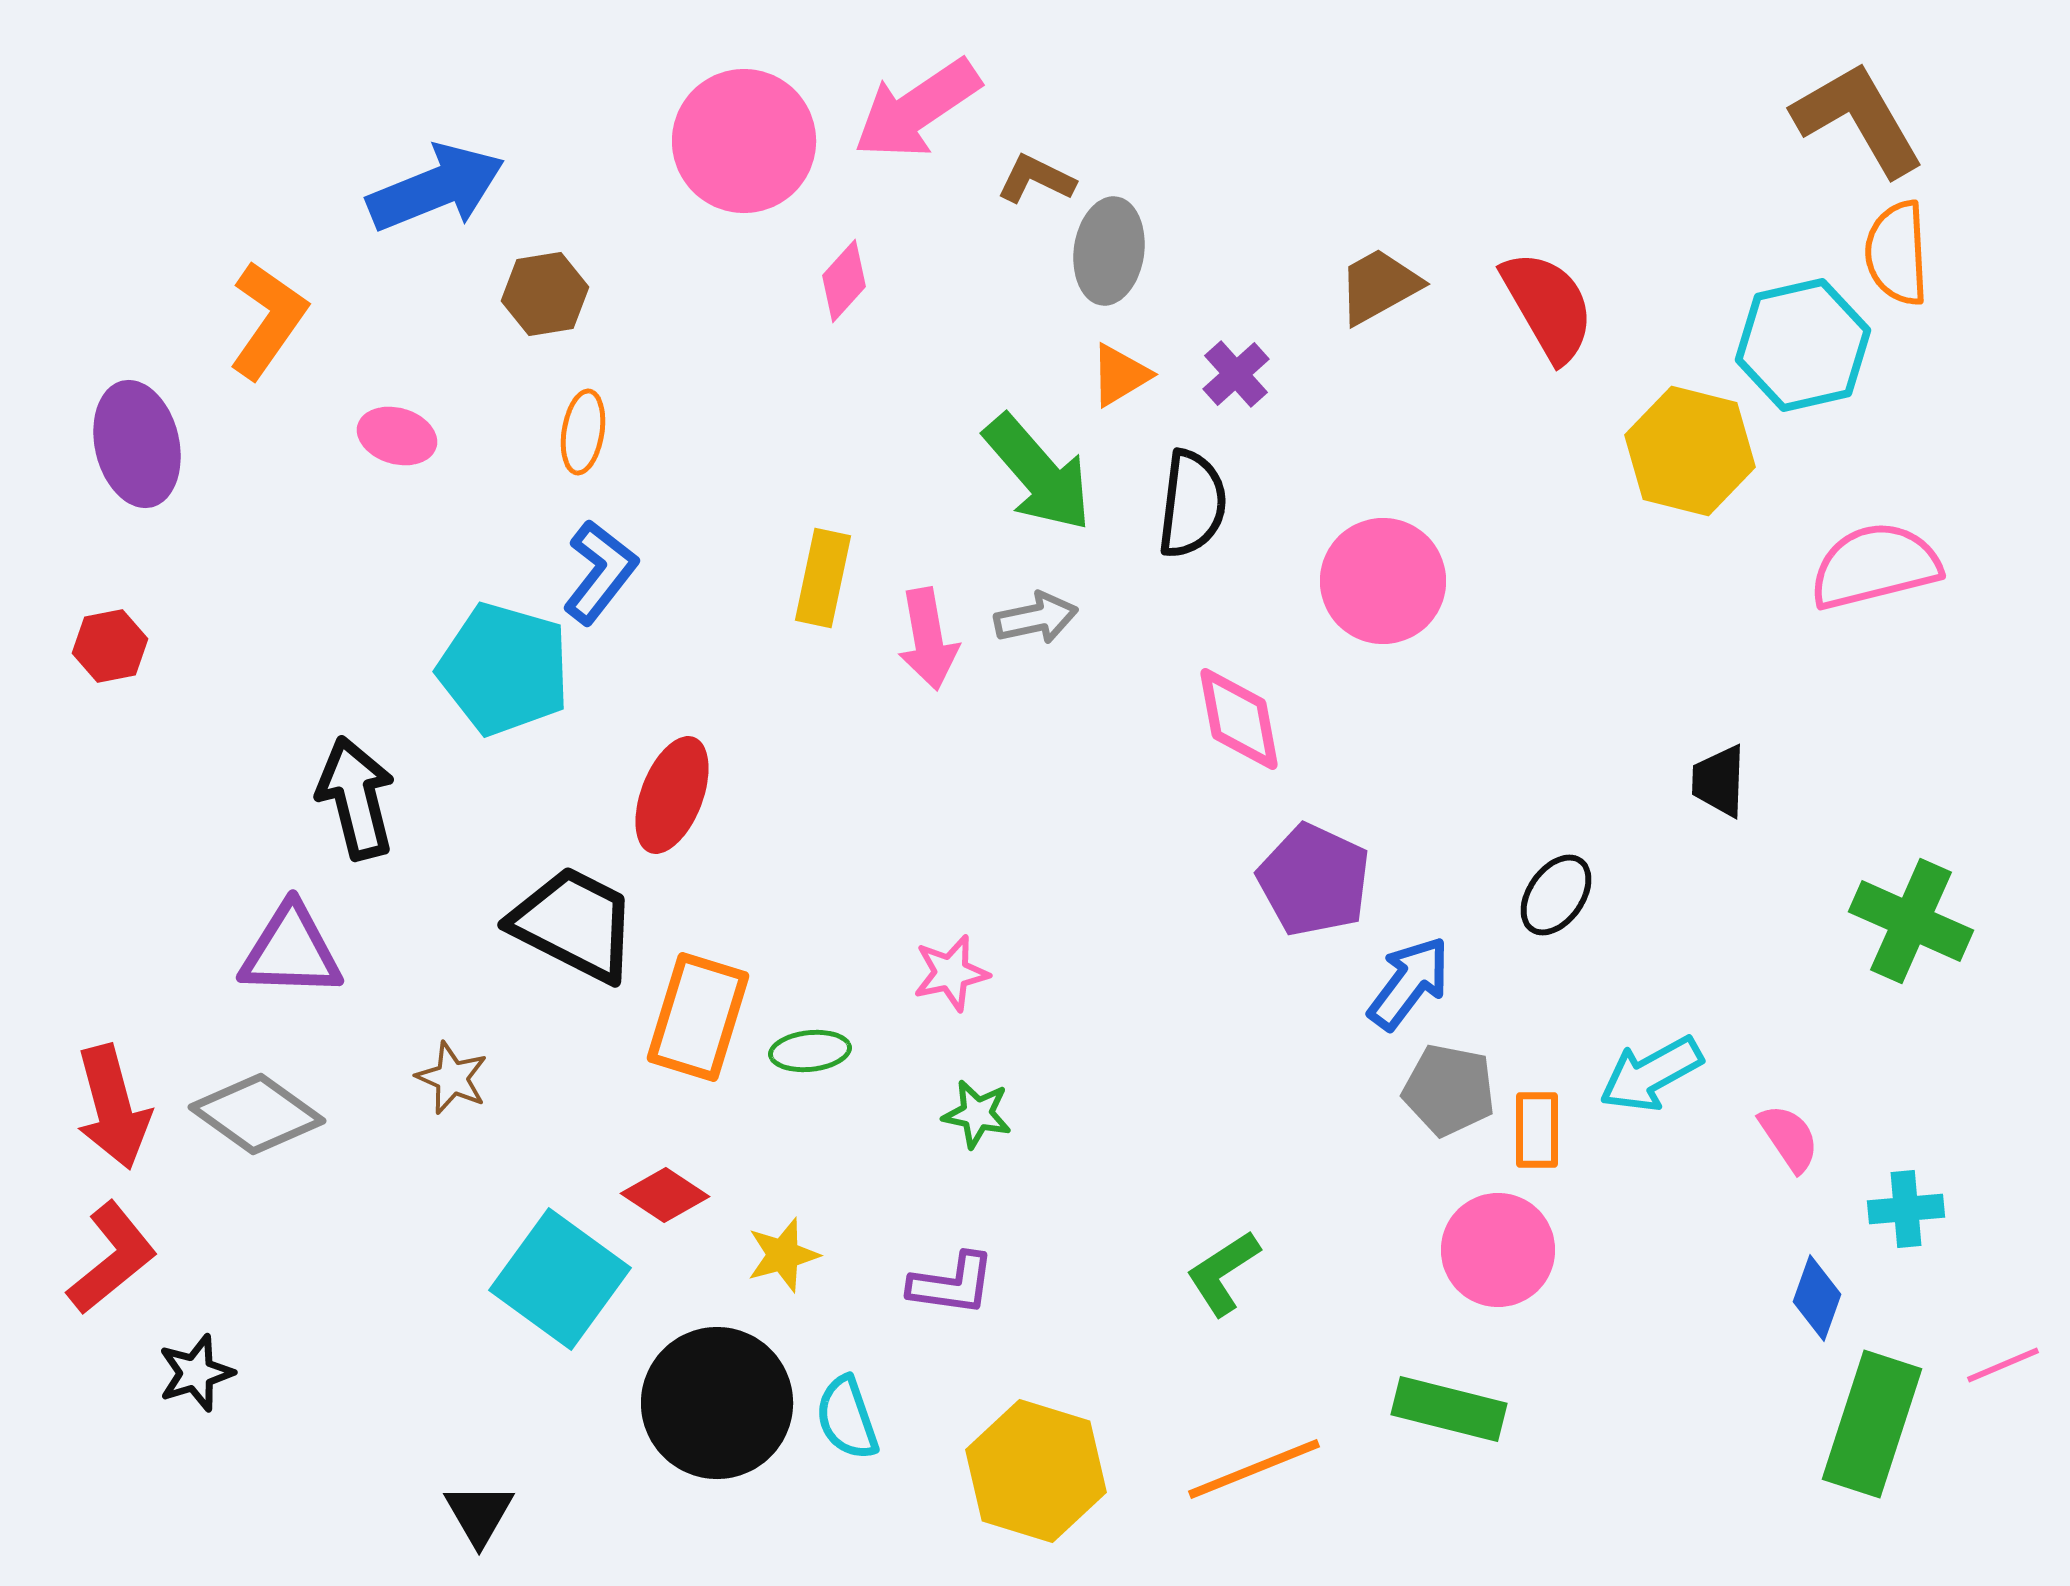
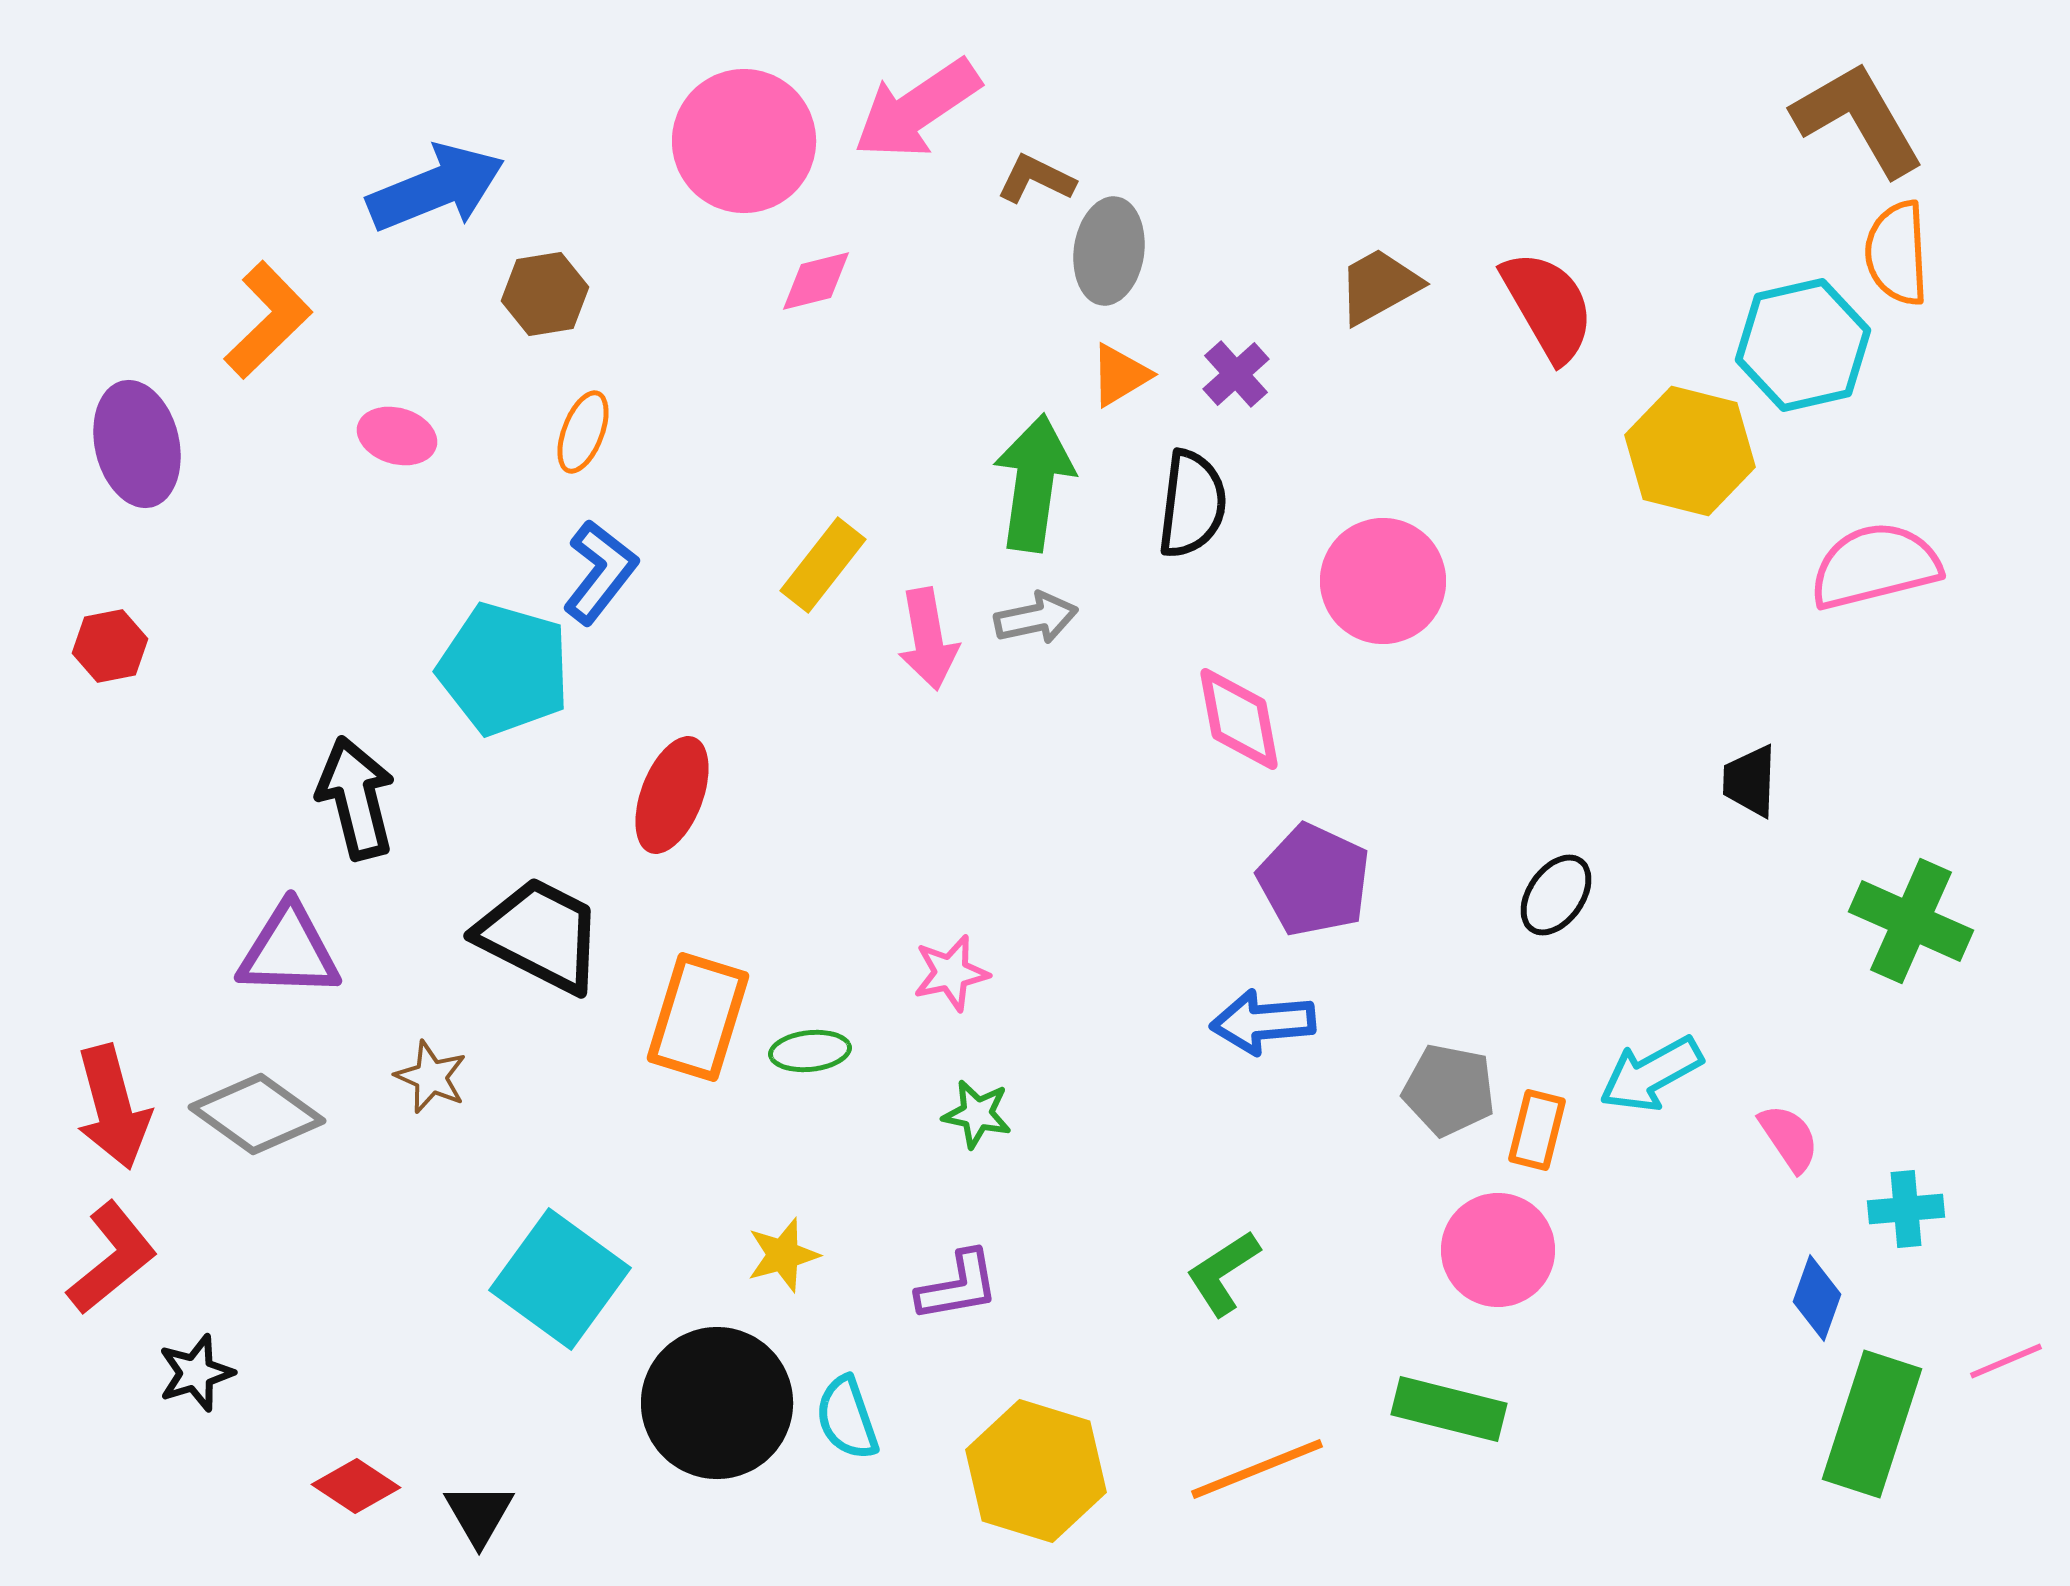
pink diamond at (844, 281): moved 28 px left; rotated 34 degrees clockwise
orange L-shape at (268, 320): rotated 11 degrees clockwise
orange ellipse at (583, 432): rotated 12 degrees clockwise
green arrow at (1038, 473): moved 4 px left, 10 px down; rotated 131 degrees counterclockwise
yellow rectangle at (823, 578): moved 13 px up; rotated 26 degrees clockwise
black trapezoid at (1719, 781): moved 31 px right
black trapezoid at (574, 924): moved 34 px left, 11 px down
purple triangle at (291, 951): moved 2 px left
blue arrow at (1409, 983): moved 146 px left, 39 px down; rotated 132 degrees counterclockwise
brown star at (452, 1078): moved 21 px left, 1 px up
orange rectangle at (1537, 1130): rotated 14 degrees clockwise
red diamond at (665, 1195): moved 309 px left, 291 px down
purple L-shape at (952, 1284): moved 6 px right, 2 px down; rotated 18 degrees counterclockwise
pink line at (2003, 1365): moved 3 px right, 4 px up
orange line at (1254, 1469): moved 3 px right
